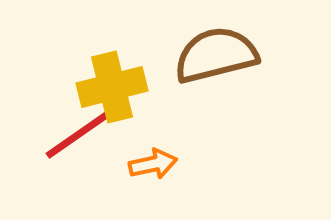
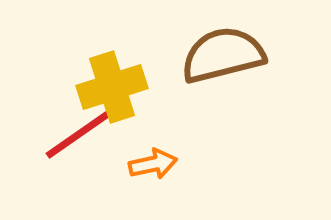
brown semicircle: moved 7 px right
yellow cross: rotated 4 degrees counterclockwise
